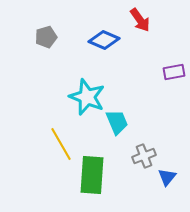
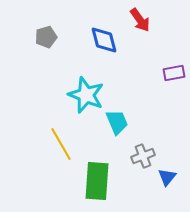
blue diamond: rotated 52 degrees clockwise
purple rectangle: moved 1 px down
cyan star: moved 1 px left, 2 px up
gray cross: moved 1 px left
green rectangle: moved 5 px right, 6 px down
